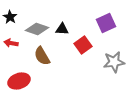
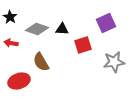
red square: rotated 18 degrees clockwise
brown semicircle: moved 1 px left, 6 px down
